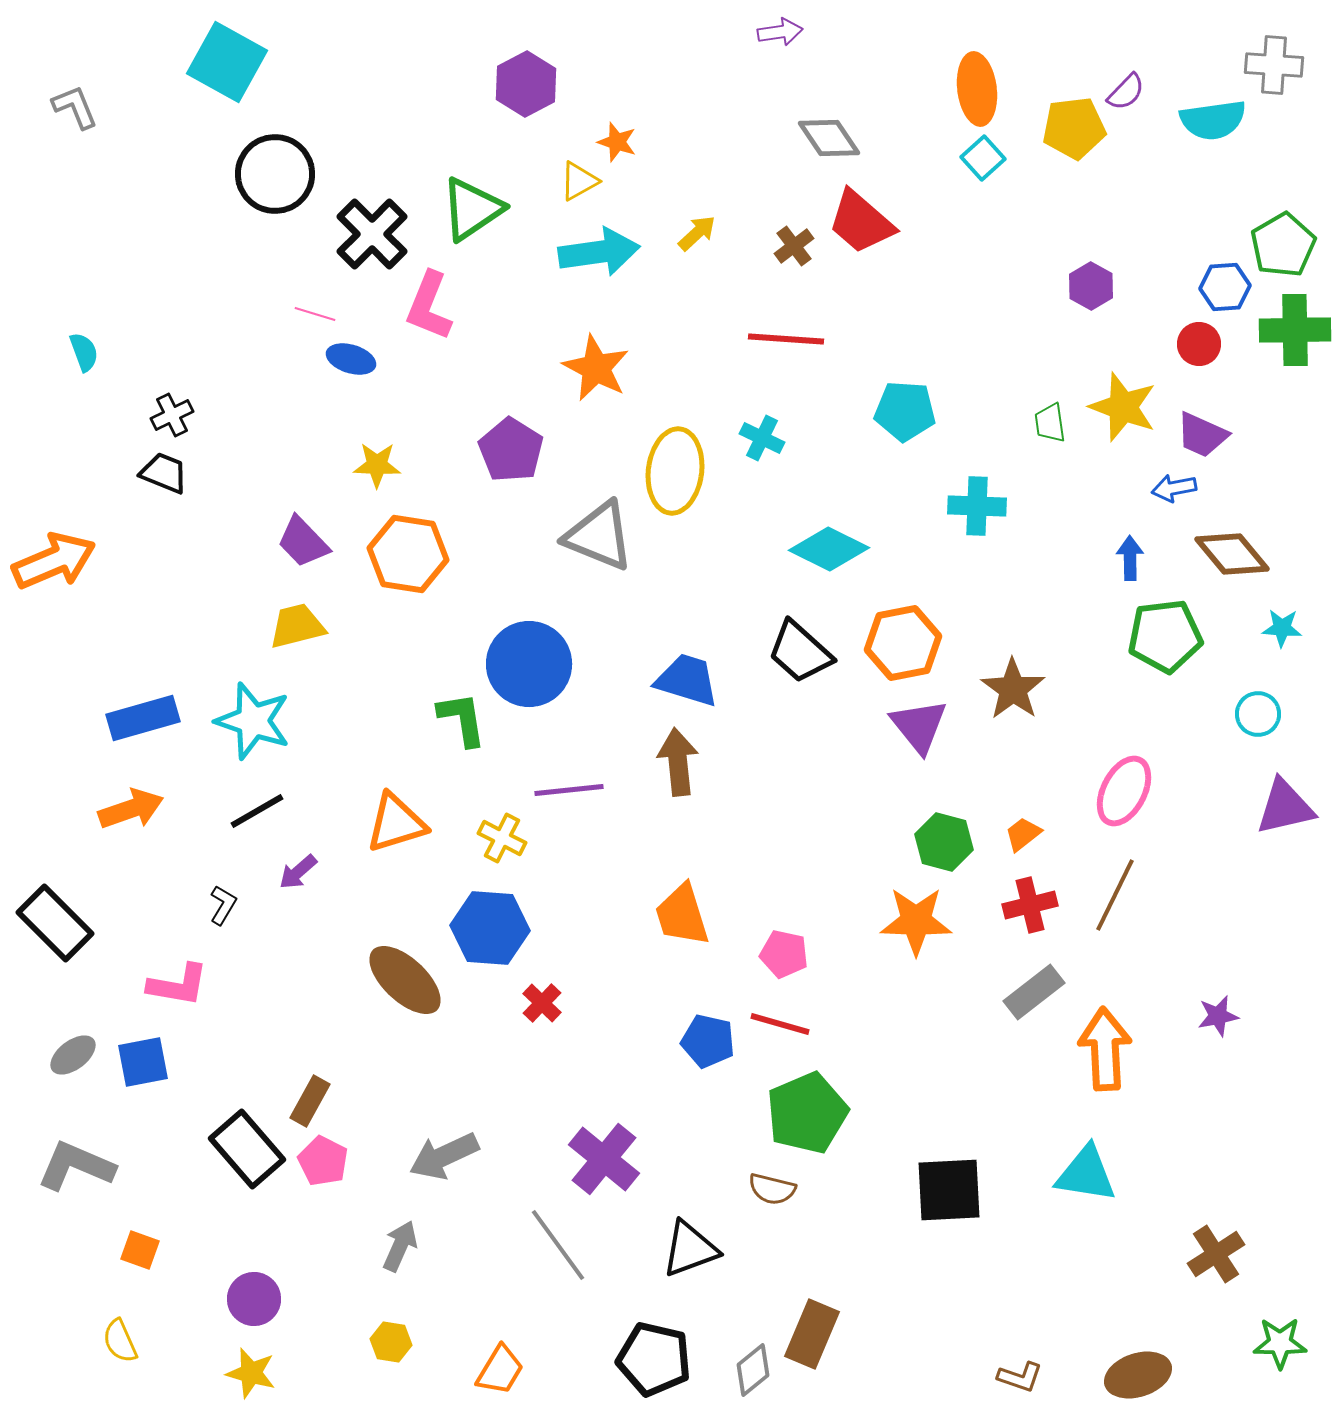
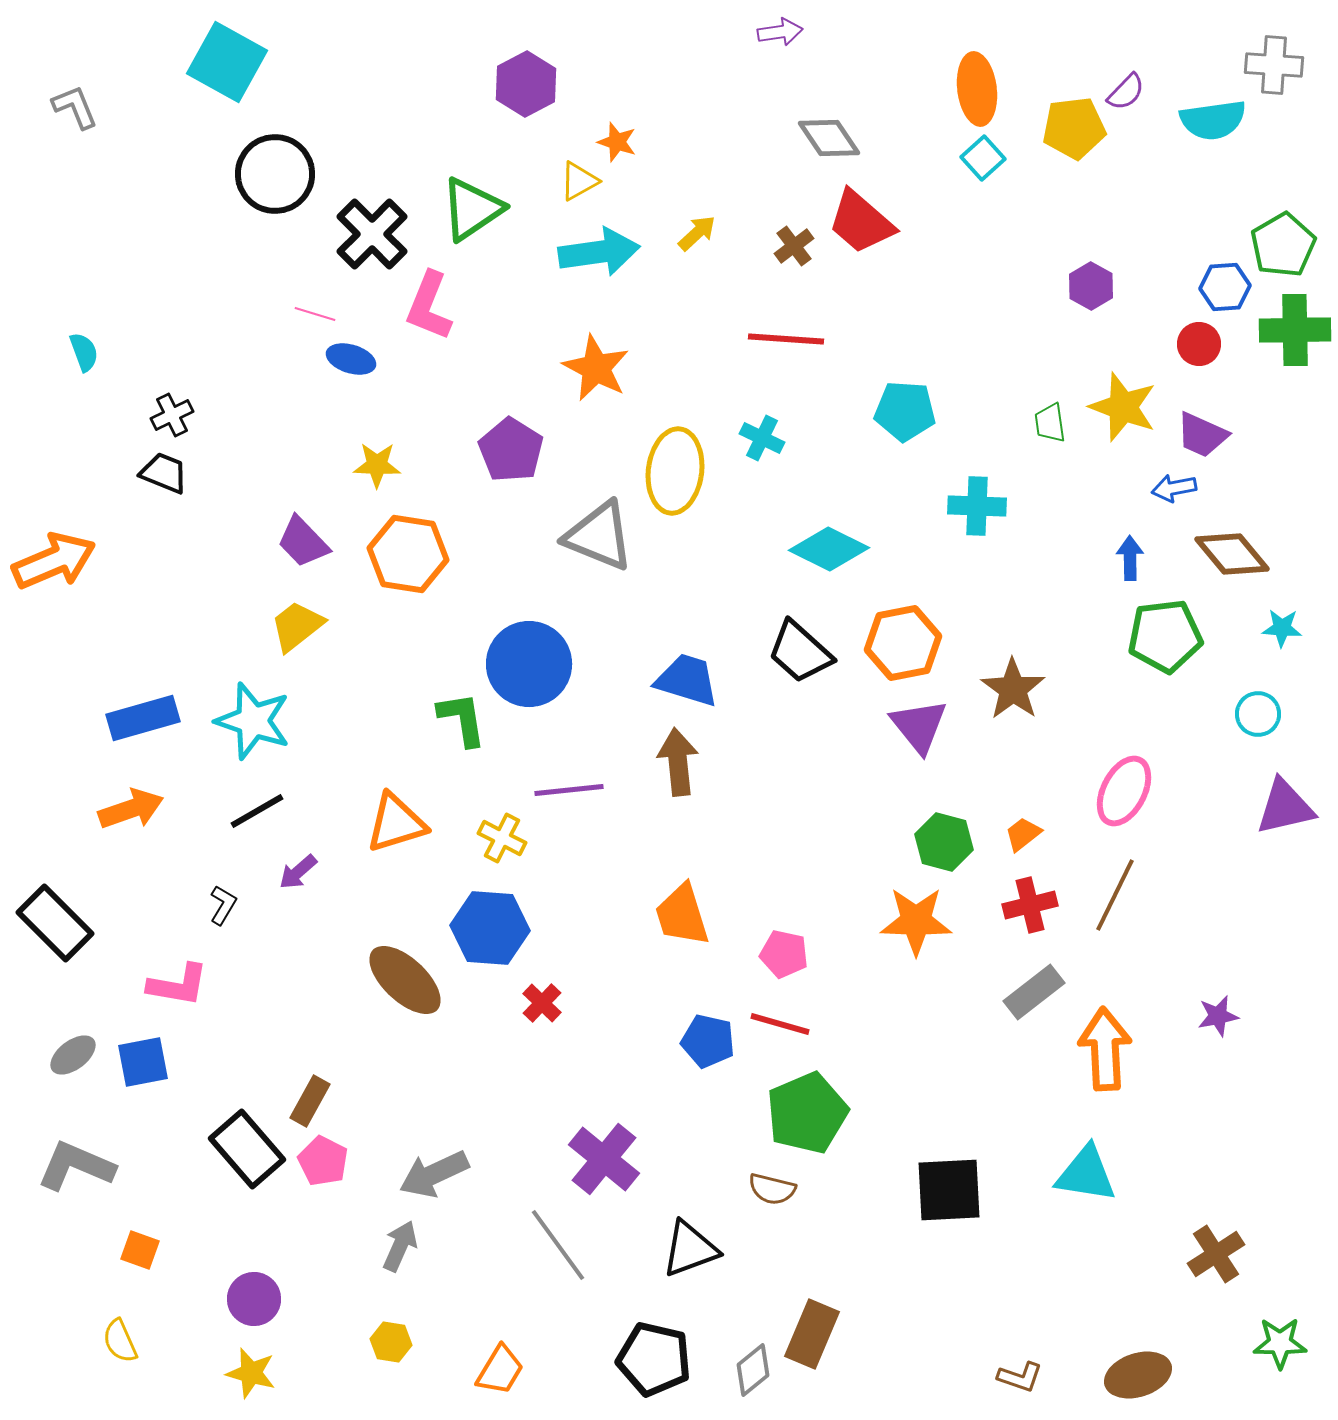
yellow trapezoid at (297, 626): rotated 24 degrees counterclockwise
gray arrow at (444, 1156): moved 10 px left, 18 px down
